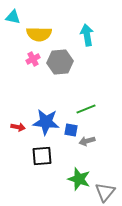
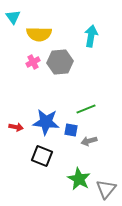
cyan triangle: rotated 42 degrees clockwise
cyan arrow: moved 4 px right, 1 px down; rotated 20 degrees clockwise
pink cross: moved 3 px down
red arrow: moved 2 px left
gray arrow: moved 2 px right
black square: rotated 25 degrees clockwise
green star: rotated 10 degrees clockwise
gray triangle: moved 1 px right, 3 px up
